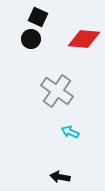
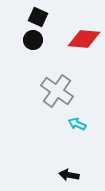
black circle: moved 2 px right, 1 px down
cyan arrow: moved 7 px right, 8 px up
black arrow: moved 9 px right, 2 px up
